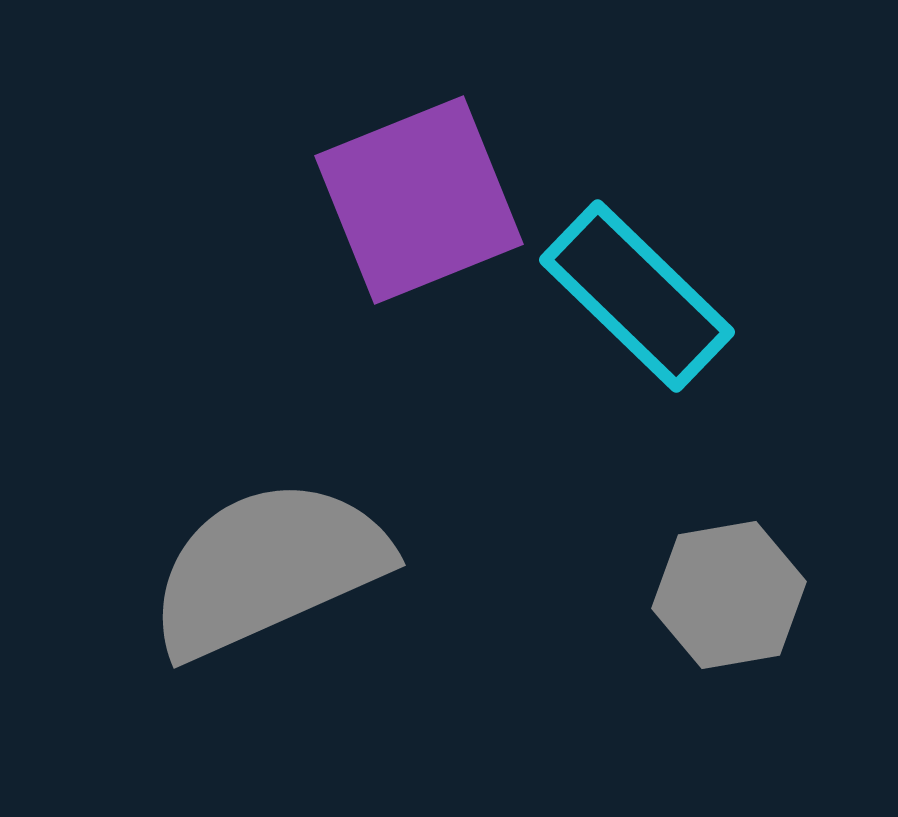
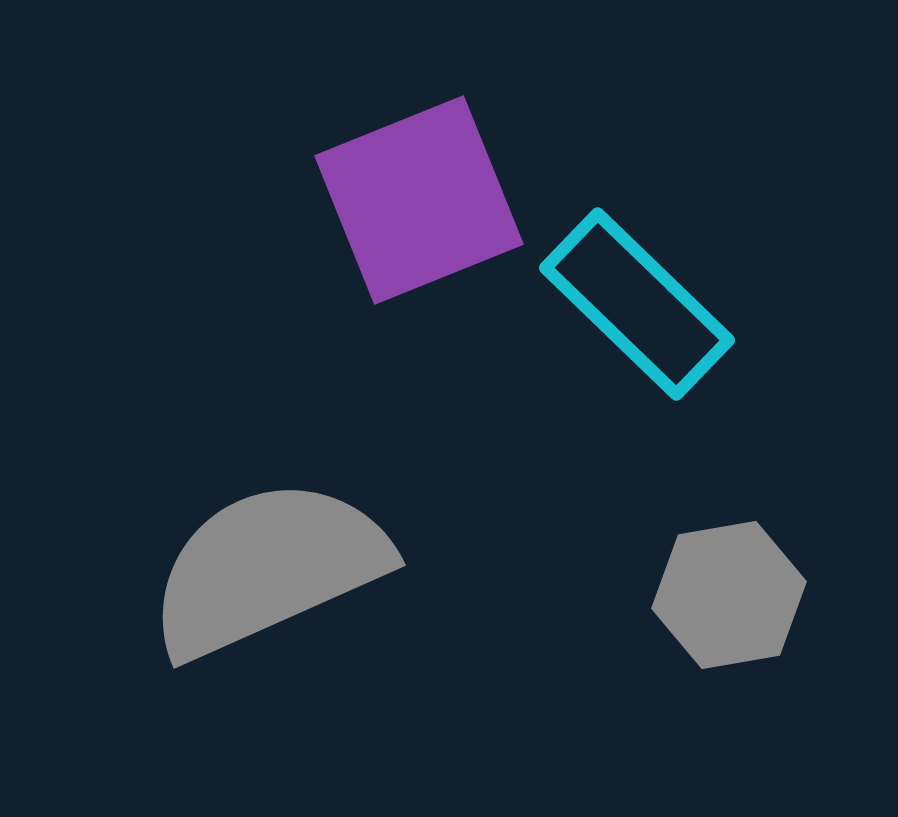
cyan rectangle: moved 8 px down
